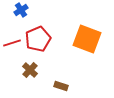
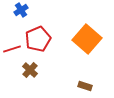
orange square: rotated 20 degrees clockwise
red line: moved 6 px down
brown rectangle: moved 24 px right
